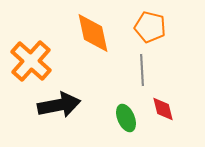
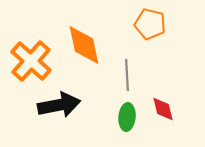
orange pentagon: moved 3 px up
orange diamond: moved 9 px left, 12 px down
gray line: moved 15 px left, 5 px down
green ellipse: moved 1 px right, 1 px up; rotated 28 degrees clockwise
